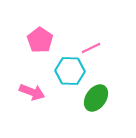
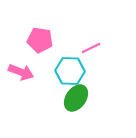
pink pentagon: rotated 25 degrees counterclockwise
pink arrow: moved 11 px left, 20 px up
green ellipse: moved 20 px left
